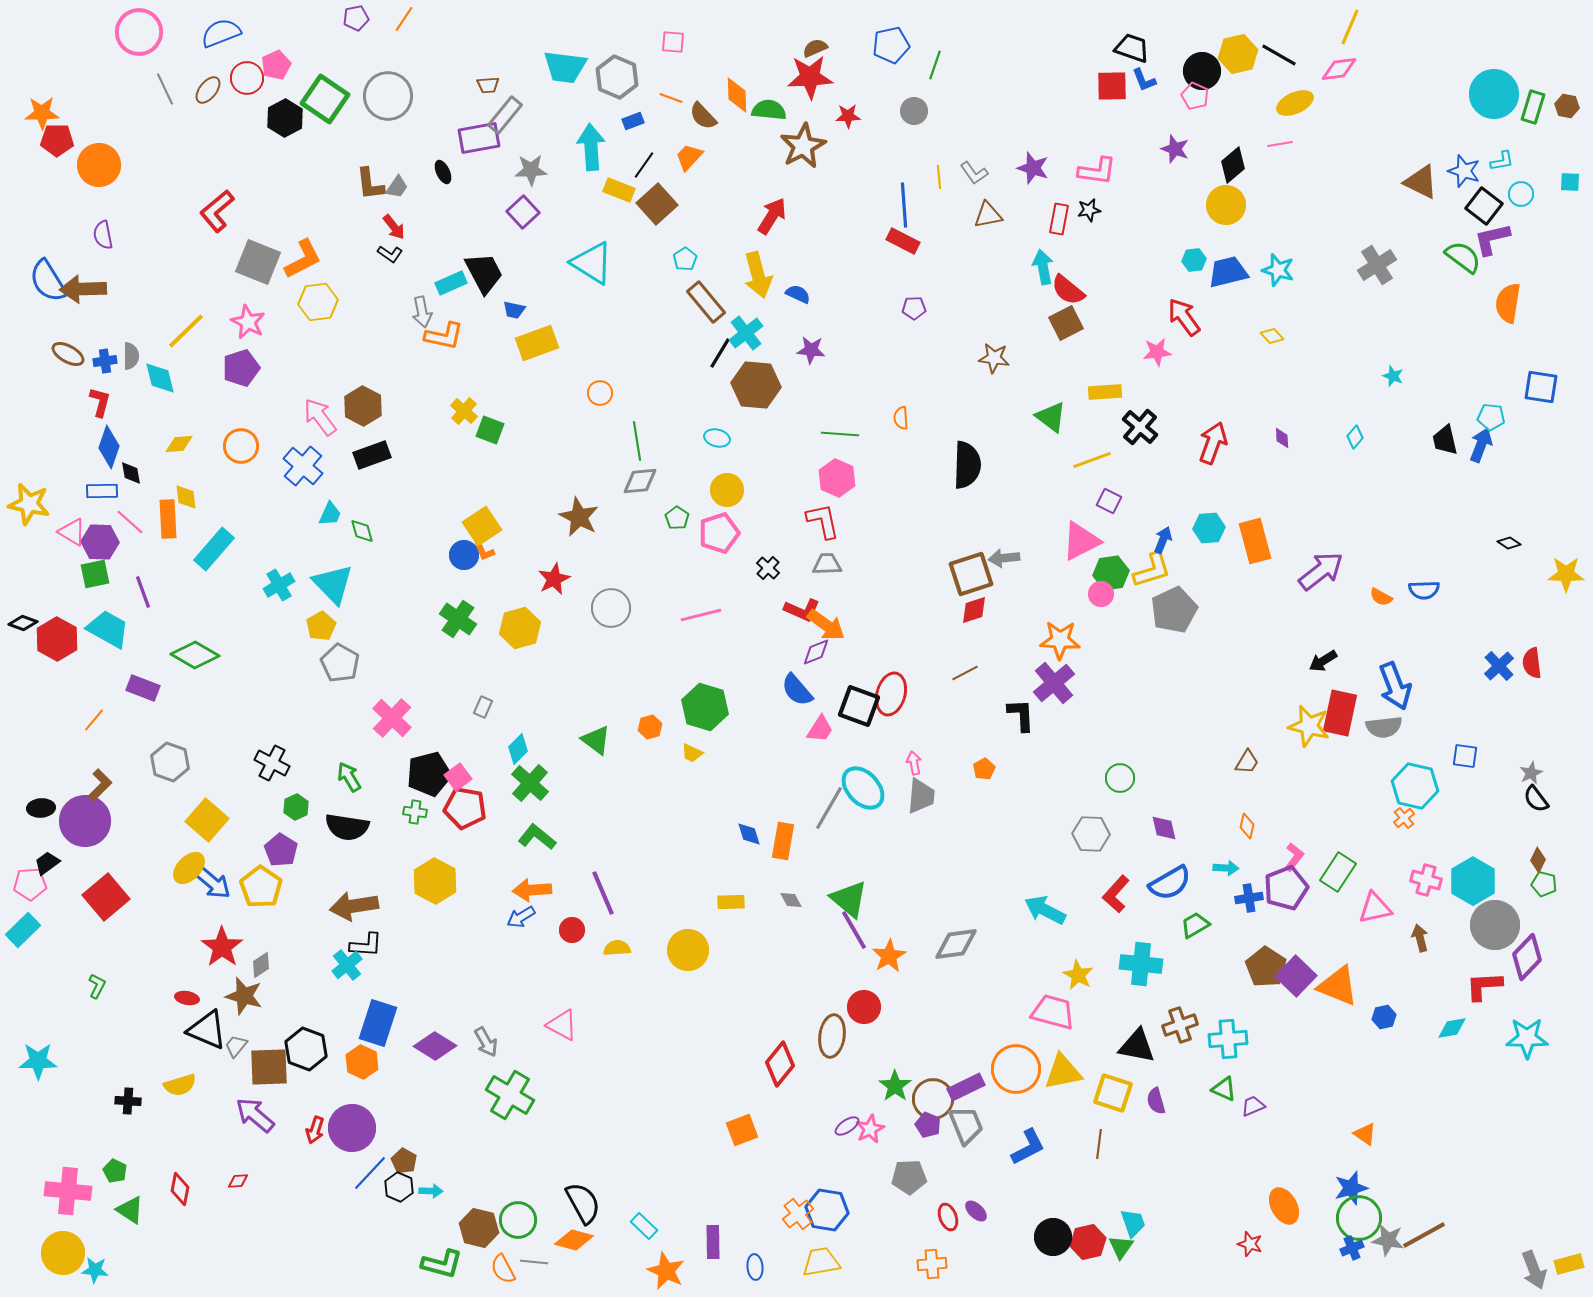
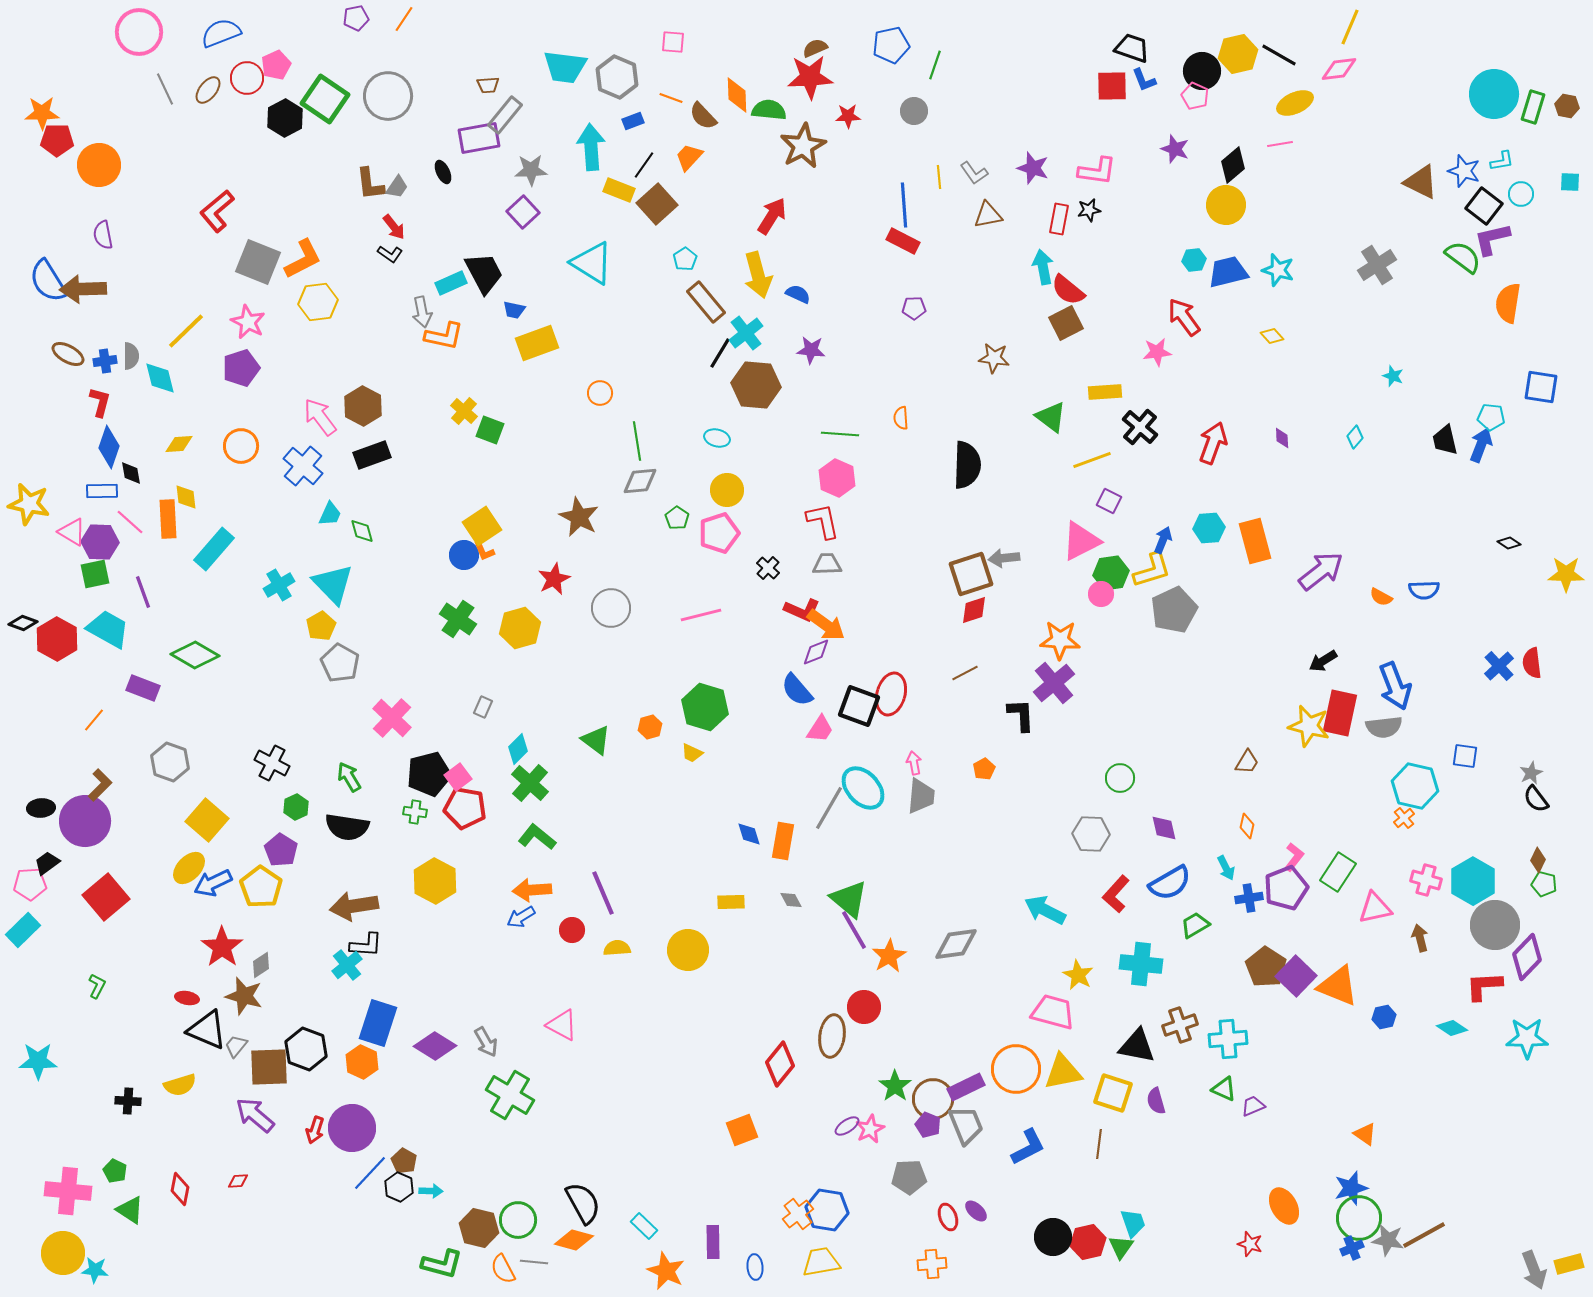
cyan arrow at (1226, 868): rotated 60 degrees clockwise
blue arrow at (213, 883): rotated 114 degrees clockwise
cyan diamond at (1452, 1028): rotated 44 degrees clockwise
